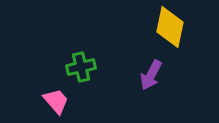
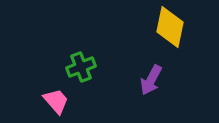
green cross: rotated 8 degrees counterclockwise
purple arrow: moved 5 px down
